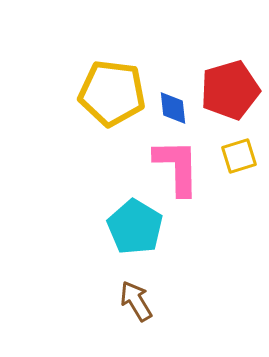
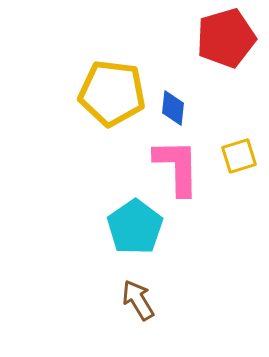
red pentagon: moved 4 px left, 52 px up
blue diamond: rotated 12 degrees clockwise
cyan pentagon: rotated 6 degrees clockwise
brown arrow: moved 2 px right, 1 px up
